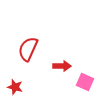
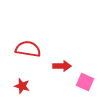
red semicircle: rotated 75 degrees clockwise
red star: moved 7 px right, 1 px up
